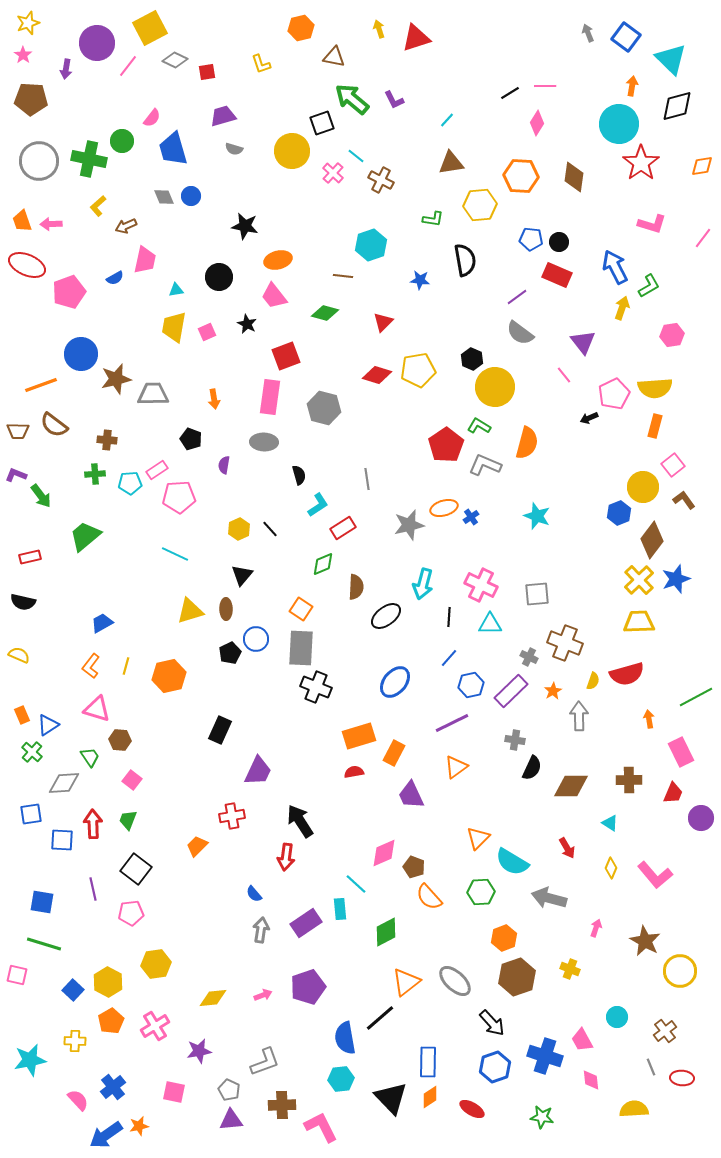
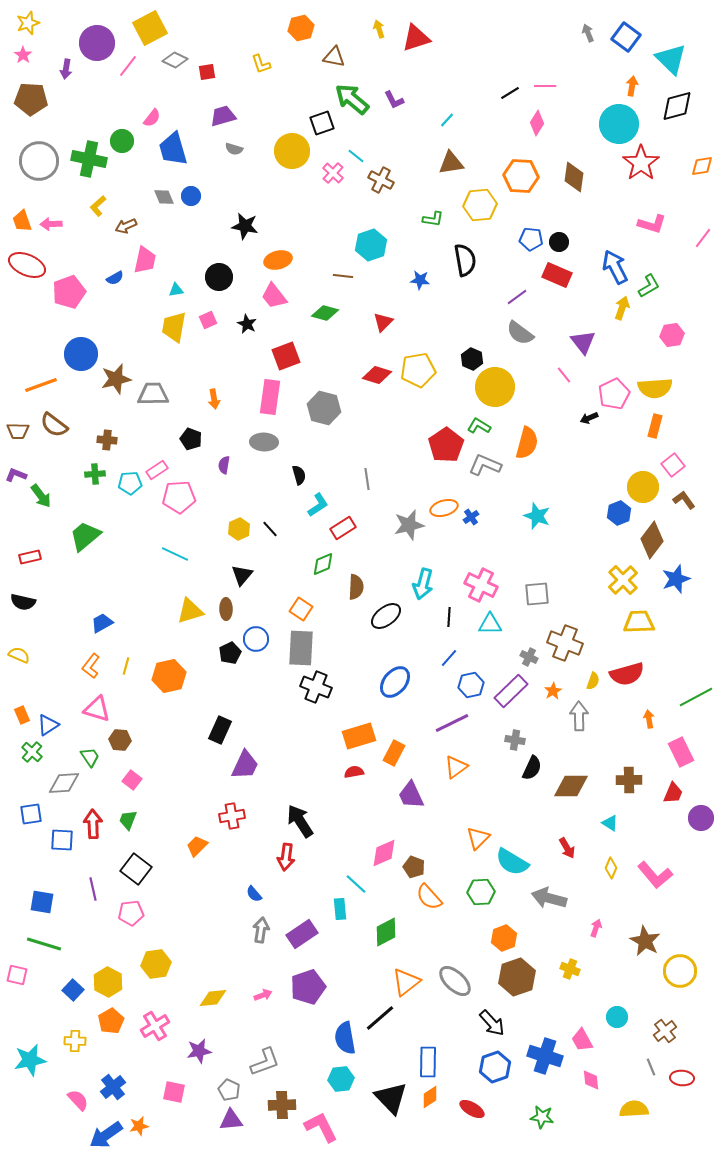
pink square at (207, 332): moved 1 px right, 12 px up
yellow cross at (639, 580): moved 16 px left
purple trapezoid at (258, 771): moved 13 px left, 6 px up
purple rectangle at (306, 923): moved 4 px left, 11 px down
